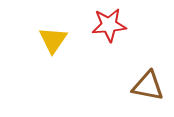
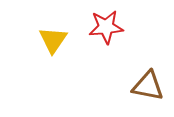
red star: moved 3 px left, 2 px down
